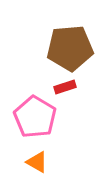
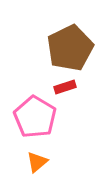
brown pentagon: rotated 21 degrees counterclockwise
orange triangle: rotated 50 degrees clockwise
